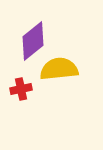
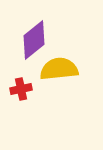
purple diamond: moved 1 px right, 1 px up
